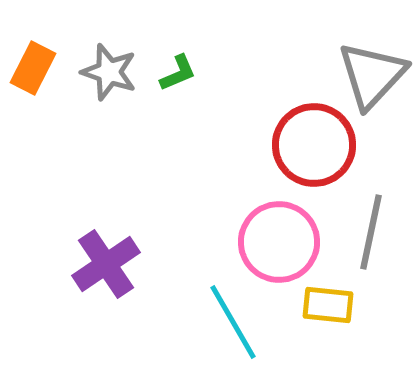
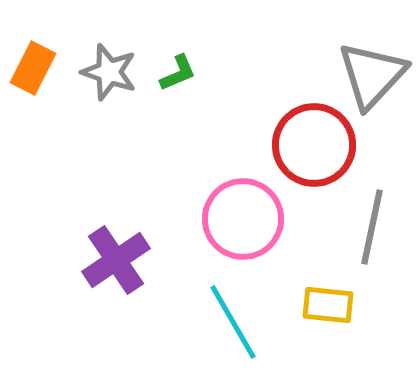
gray line: moved 1 px right, 5 px up
pink circle: moved 36 px left, 23 px up
purple cross: moved 10 px right, 4 px up
